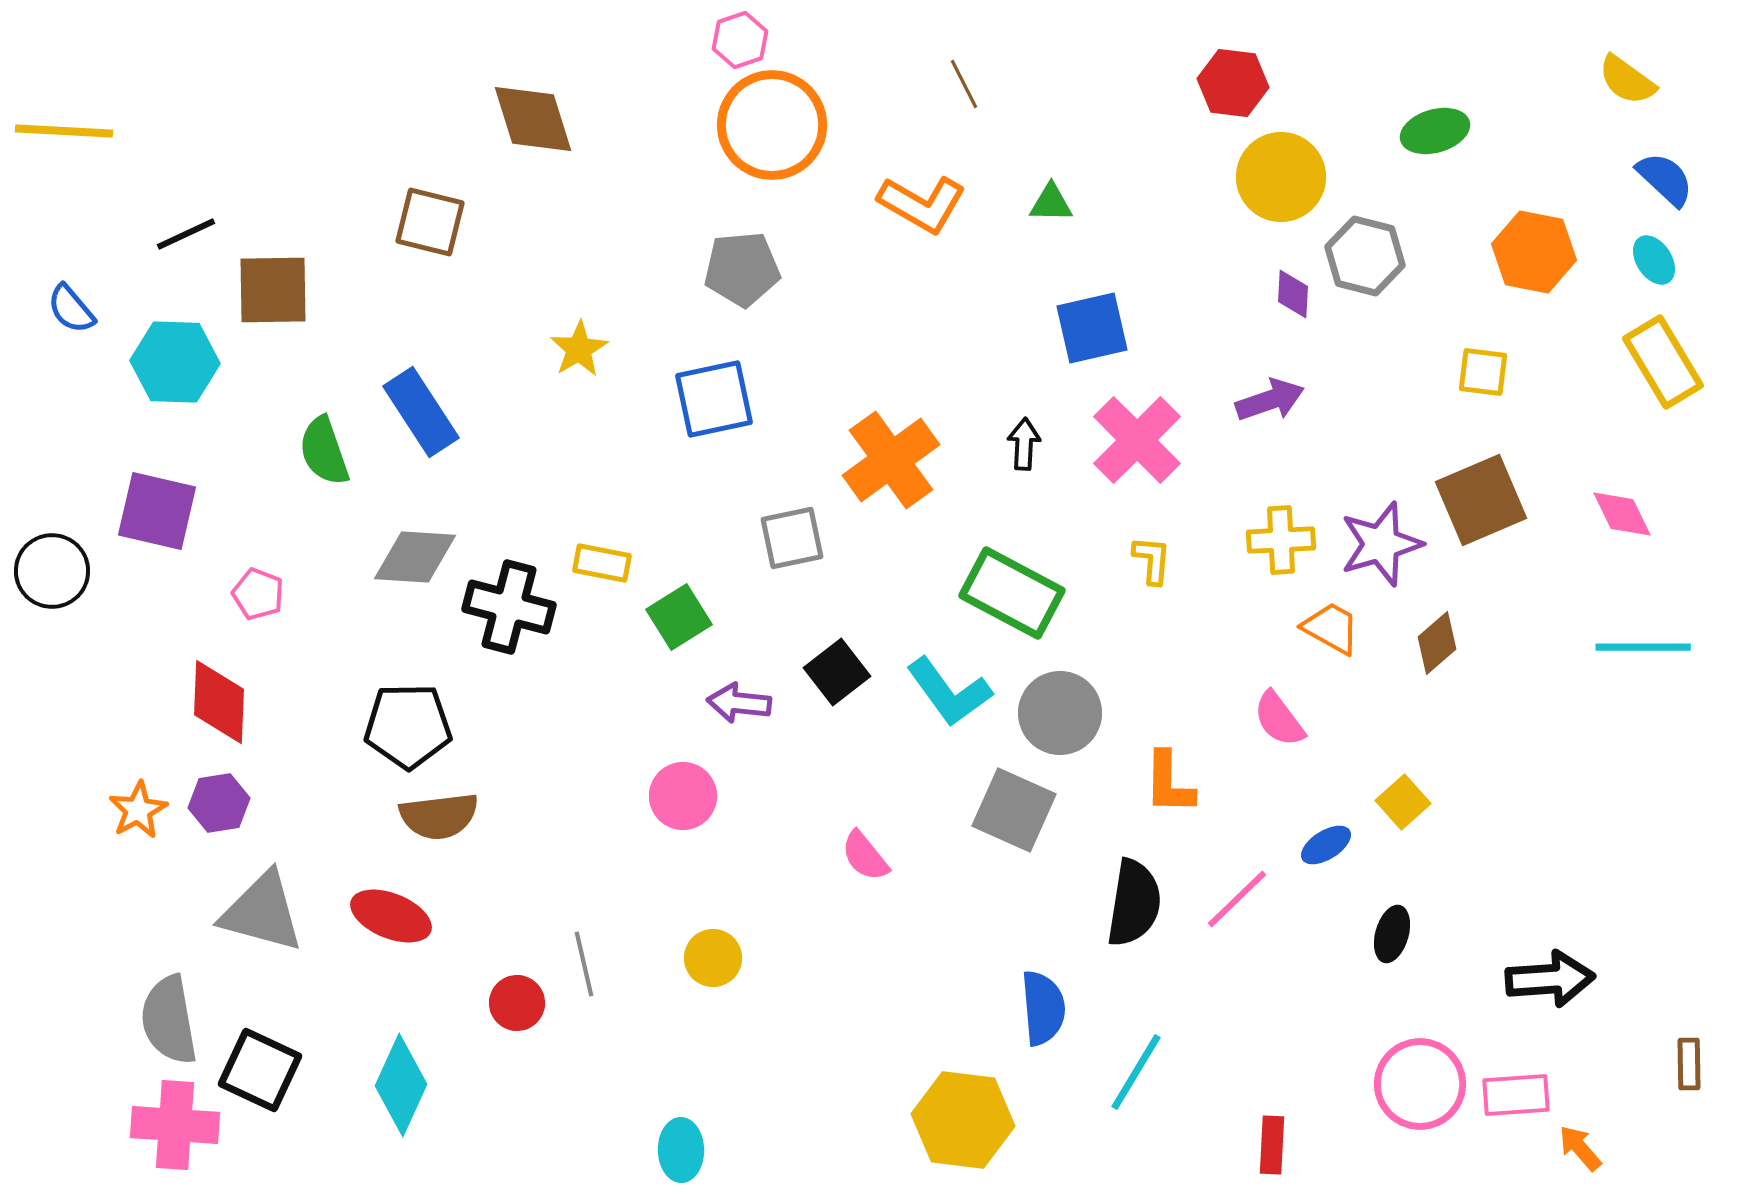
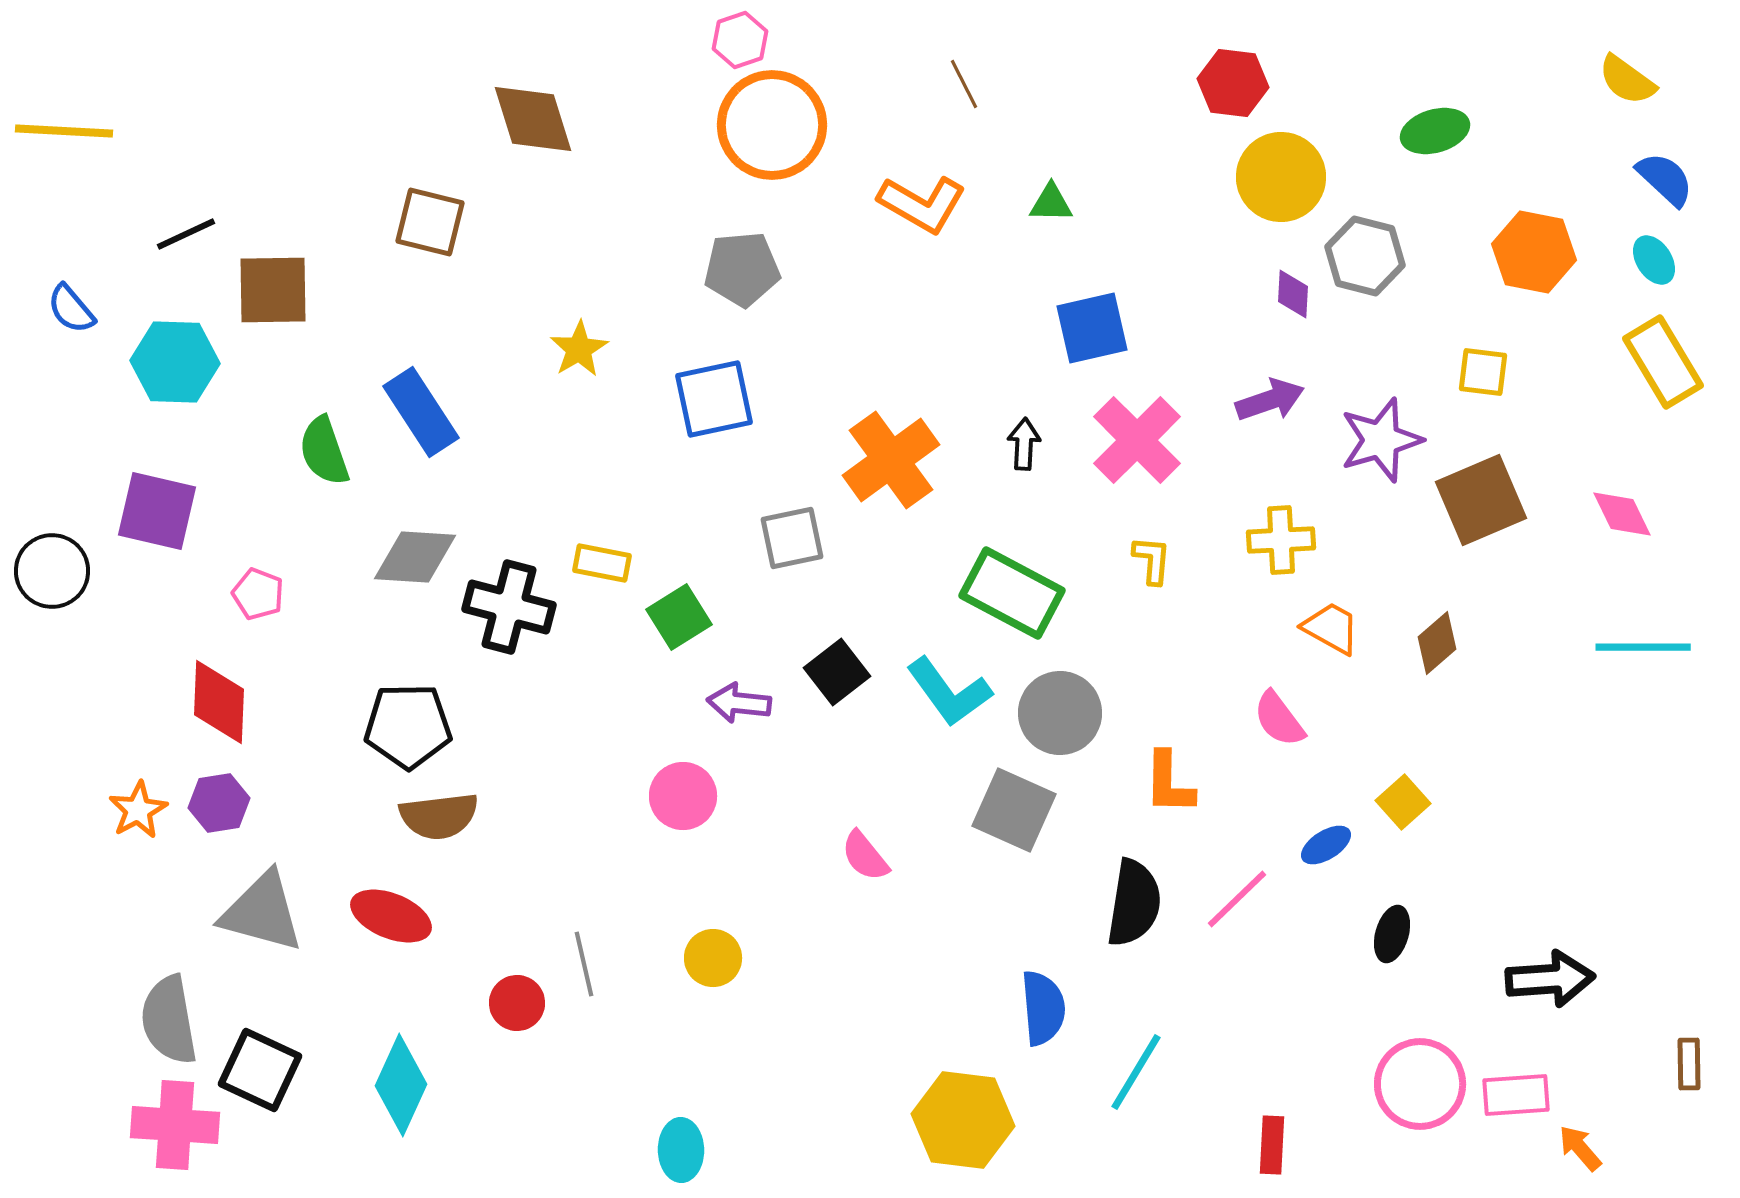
purple star at (1381, 544): moved 104 px up
